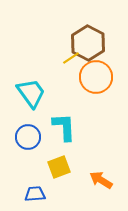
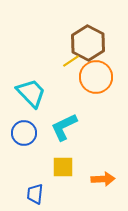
yellow line: moved 3 px down
cyan trapezoid: rotated 8 degrees counterclockwise
cyan L-shape: rotated 112 degrees counterclockwise
blue circle: moved 4 px left, 4 px up
yellow square: moved 4 px right; rotated 20 degrees clockwise
orange arrow: moved 2 px right, 1 px up; rotated 145 degrees clockwise
blue trapezoid: rotated 80 degrees counterclockwise
